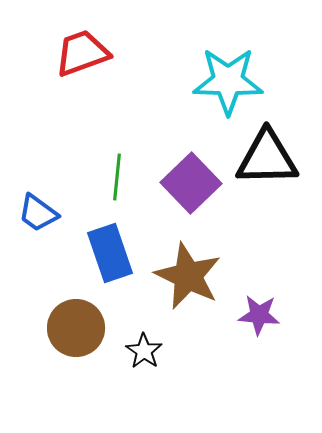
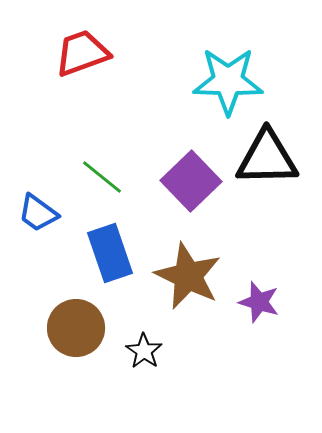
green line: moved 15 px left; rotated 57 degrees counterclockwise
purple square: moved 2 px up
purple star: moved 13 px up; rotated 12 degrees clockwise
